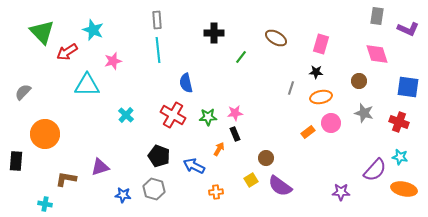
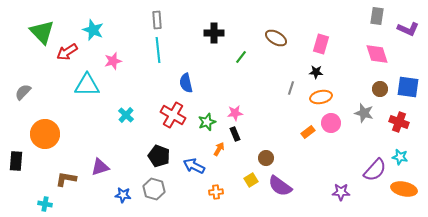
brown circle at (359, 81): moved 21 px right, 8 px down
green star at (208, 117): moved 1 px left, 5 px down; rotated 18 degrees counterclockwise
